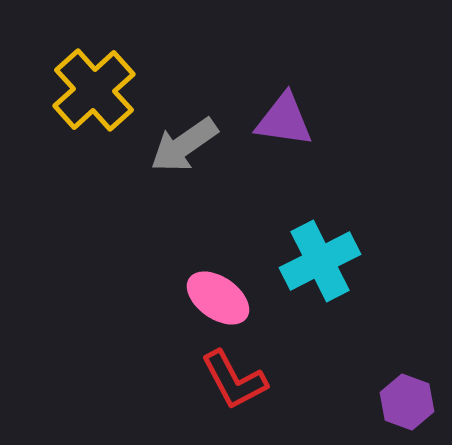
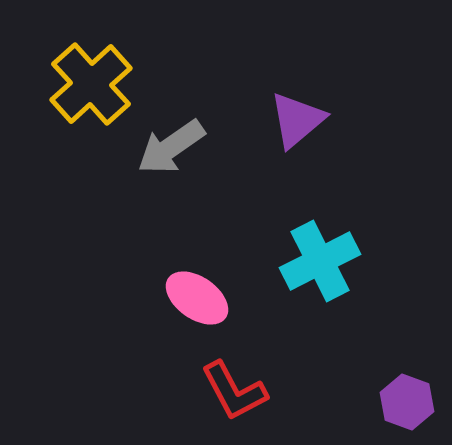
yellow cross: moved 3 px left, 6 px up
purple triangle: moved 13 px right; rotated 48 degrees counterclockwise
gray arrow: moved 13 px left, 2 px down
pink ellipse: moved 21 px left
red L-shape: moved 11 px down
